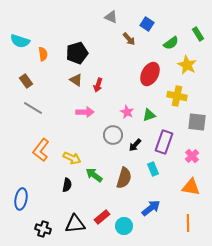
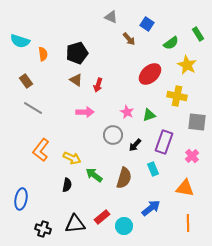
red ellipse: rotated 20 degrees clockwise
orange triangle: moved 6 px left, 1 px down
